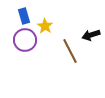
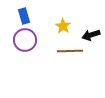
yellow star: moved 18 px right
brown line: rotated 65 degrees counterclockwise
